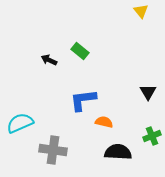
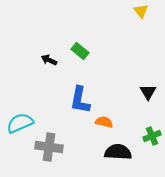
blue L-shape: moved 3 px left; rotated 72 degrees counterclockwise
gray cross: moved 4 px left, 3 px up
